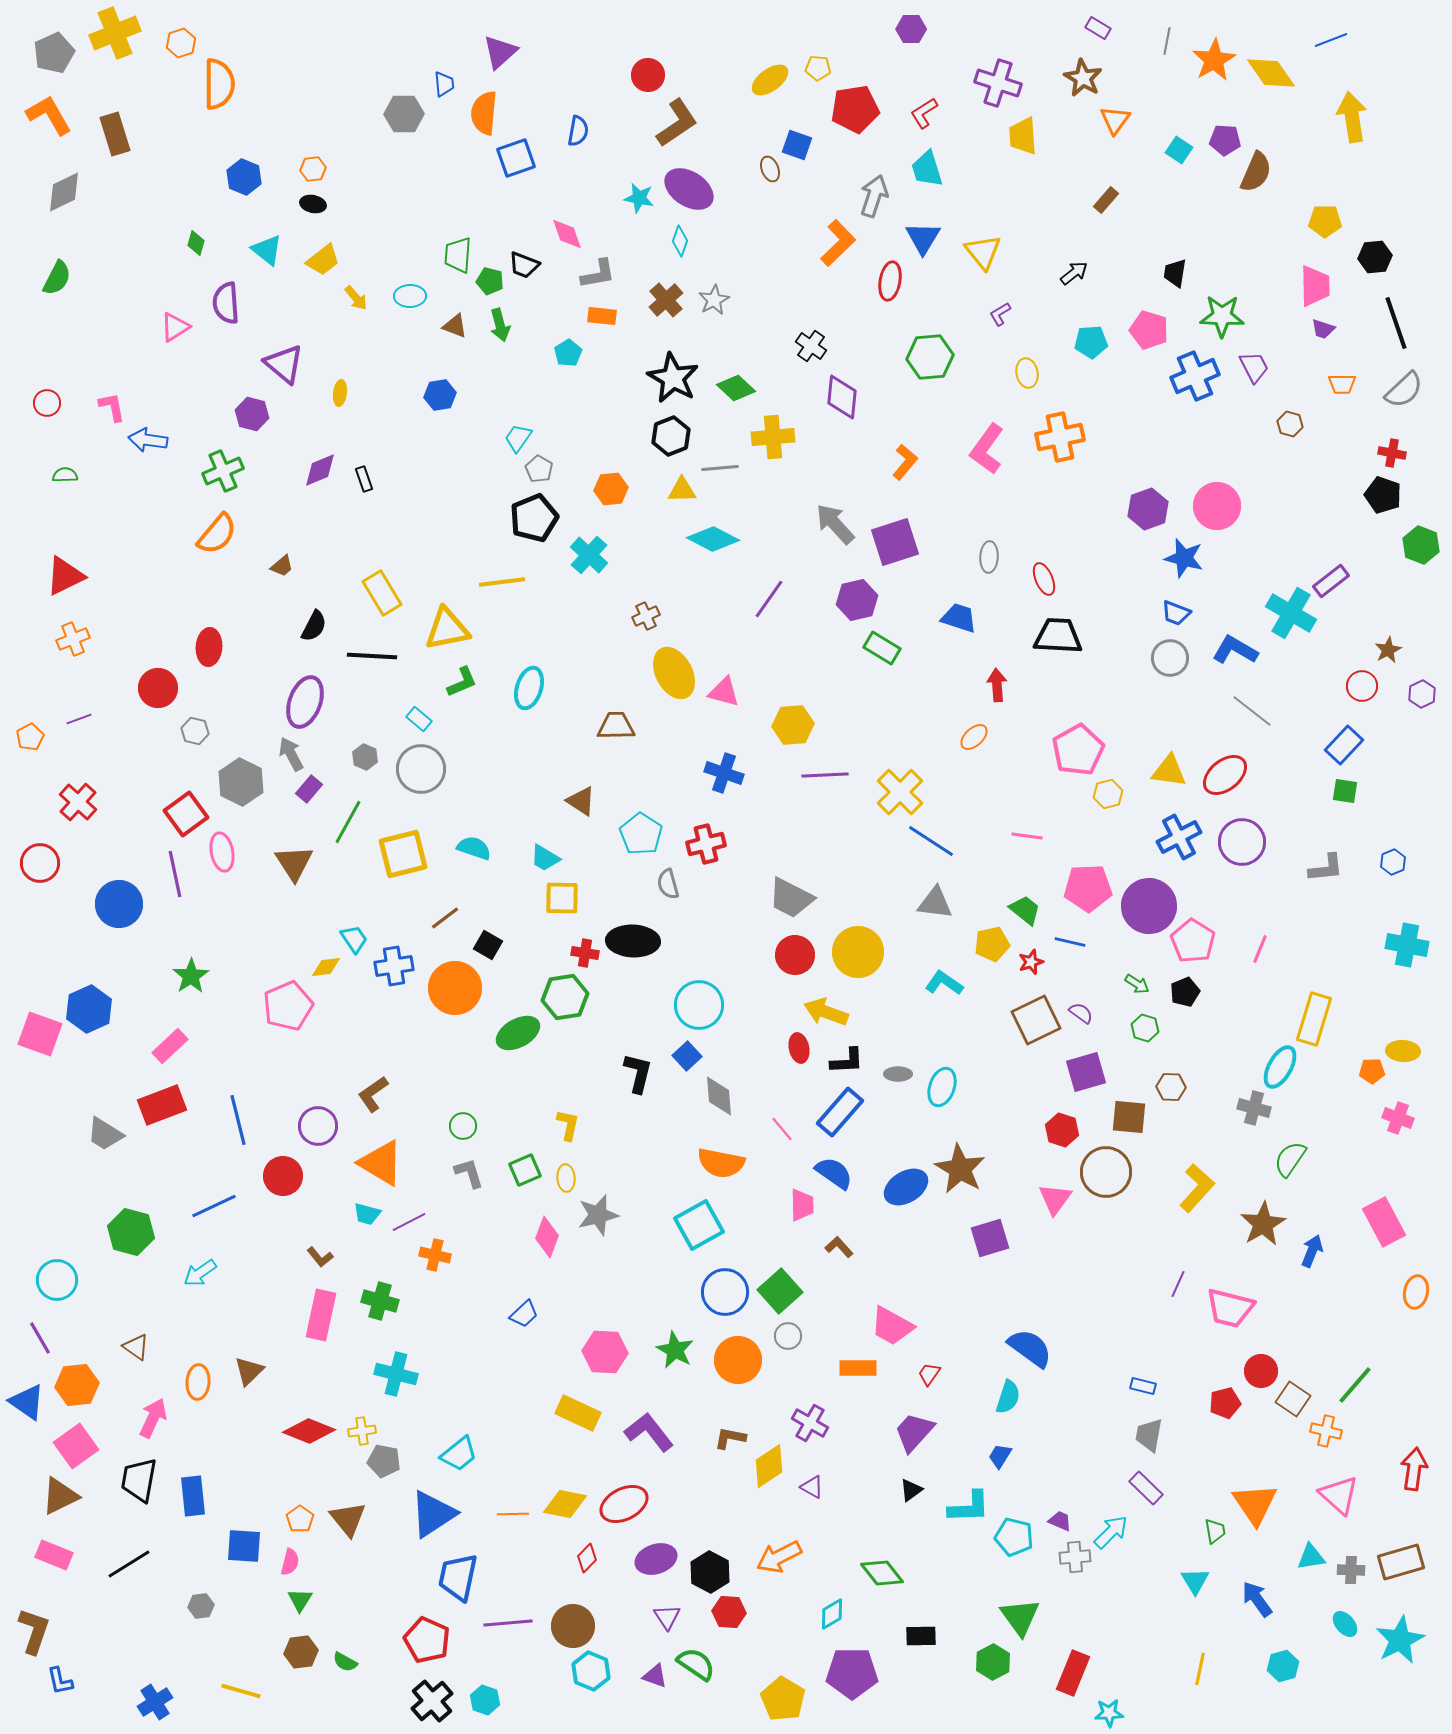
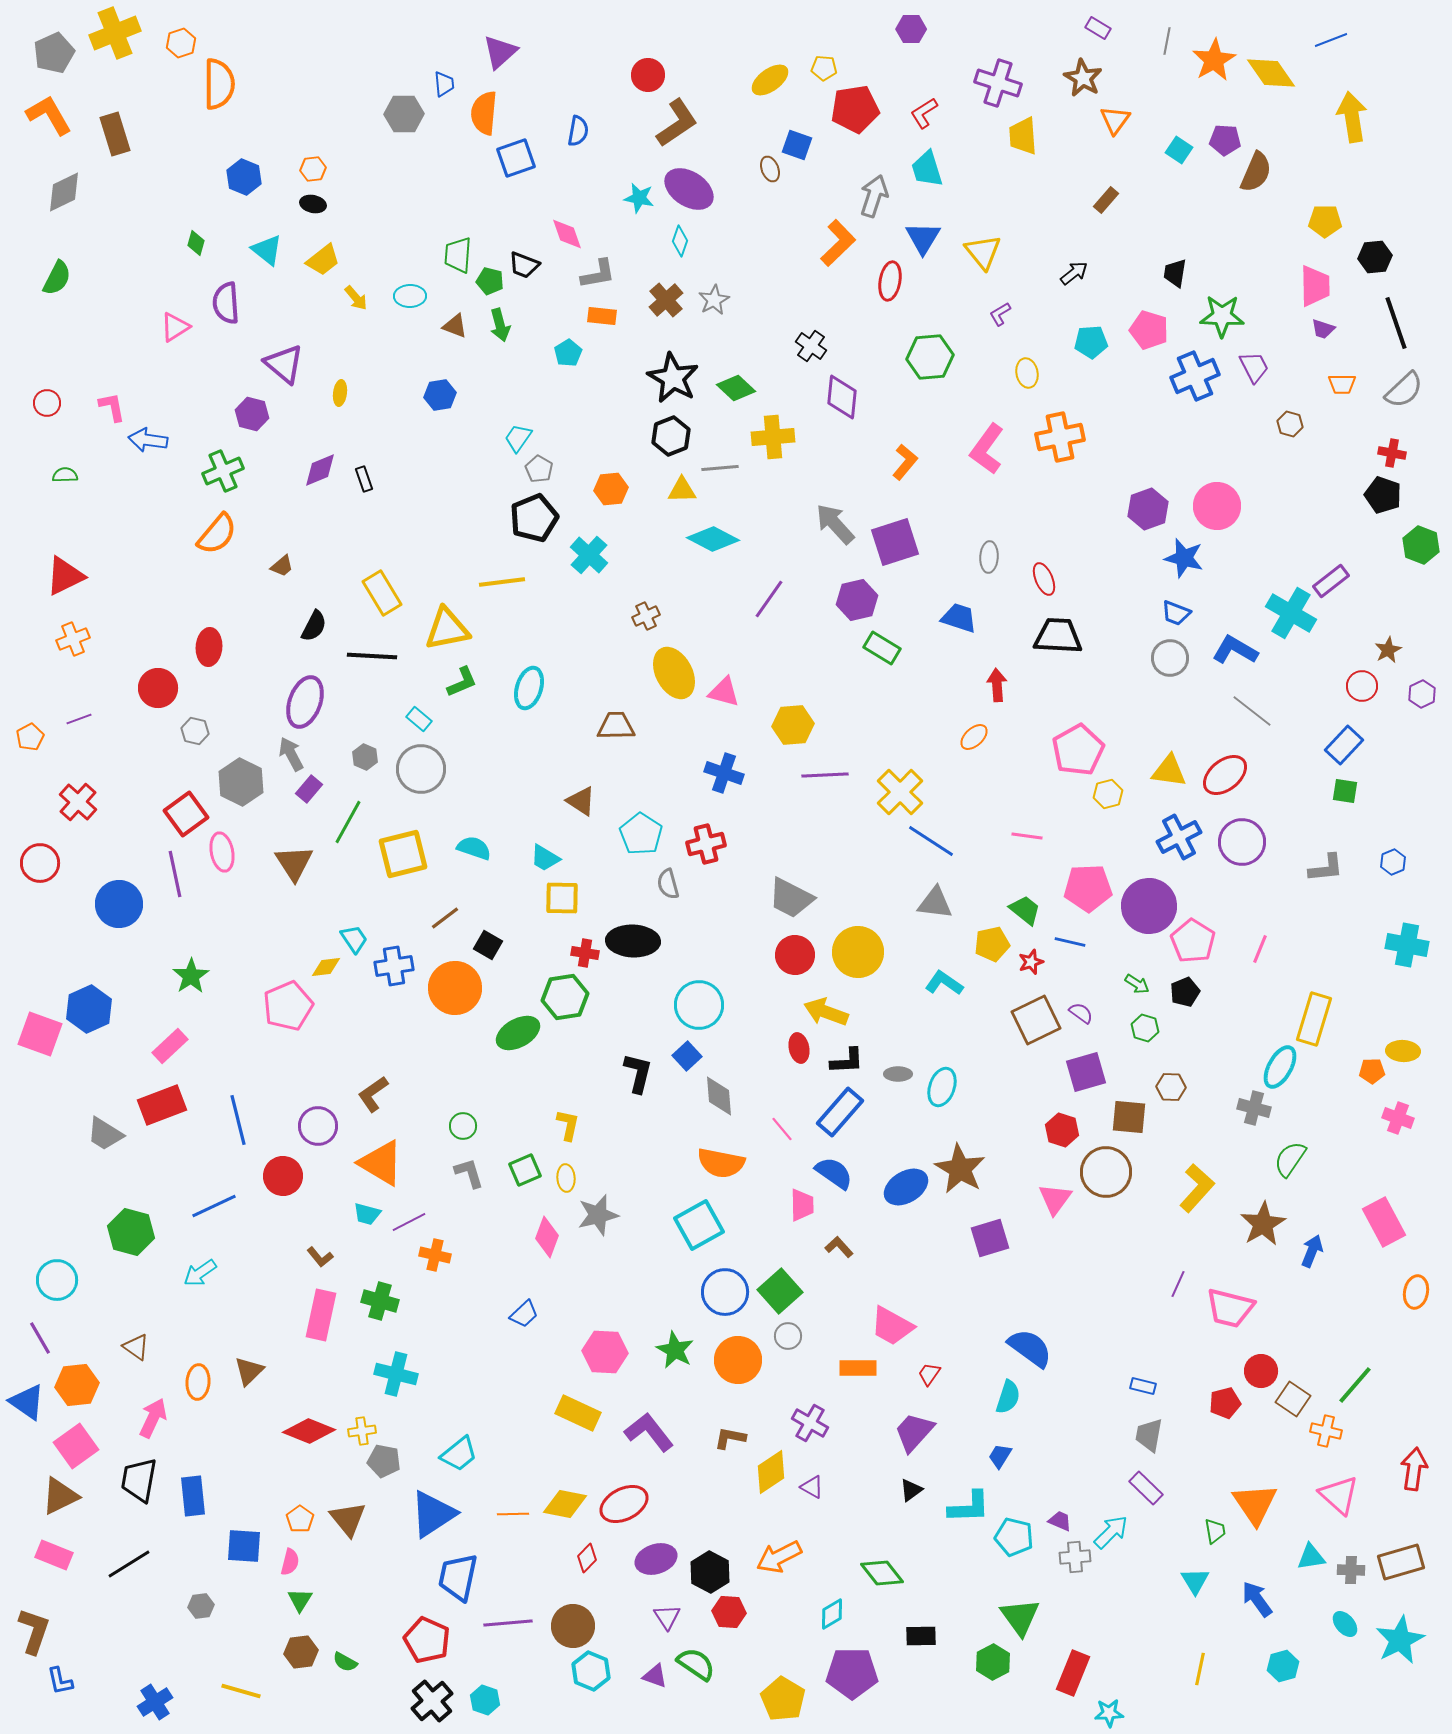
yellow pentagon at (818, 68): moved 6 px right
yellow diamond at (769, 1466): moved 2 px right, 6 px down
